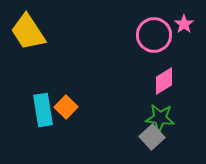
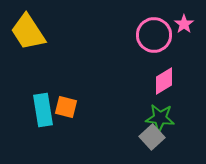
orange square: rotated 30 degrees counterclockwise
